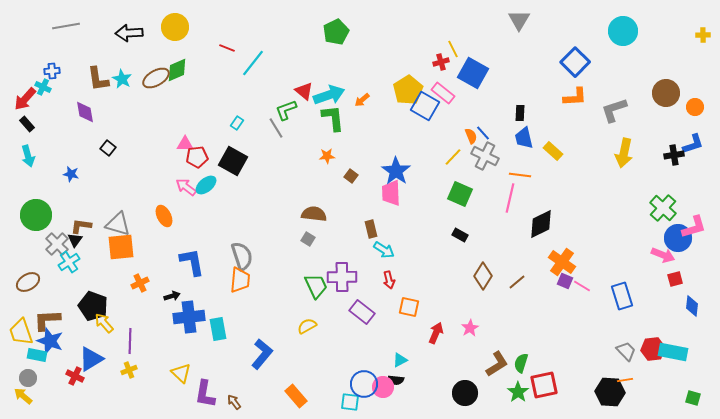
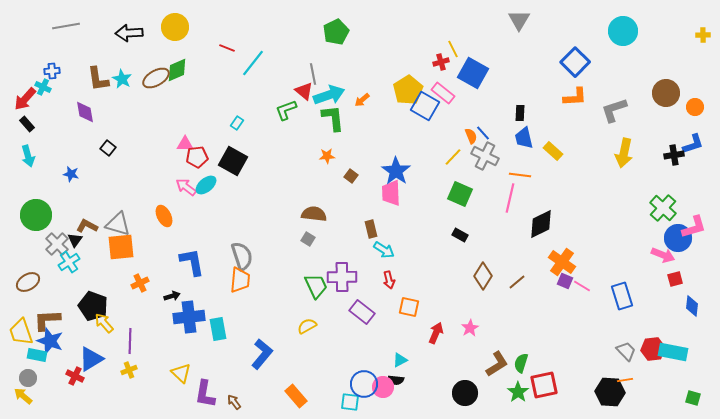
gray line at (276, 128): moved 37 px right, 54 px up; rotated 20 degrees clockwise
brown L-shape at (81, 226): moved 6 px right; rotated 20 degrees clockwise
